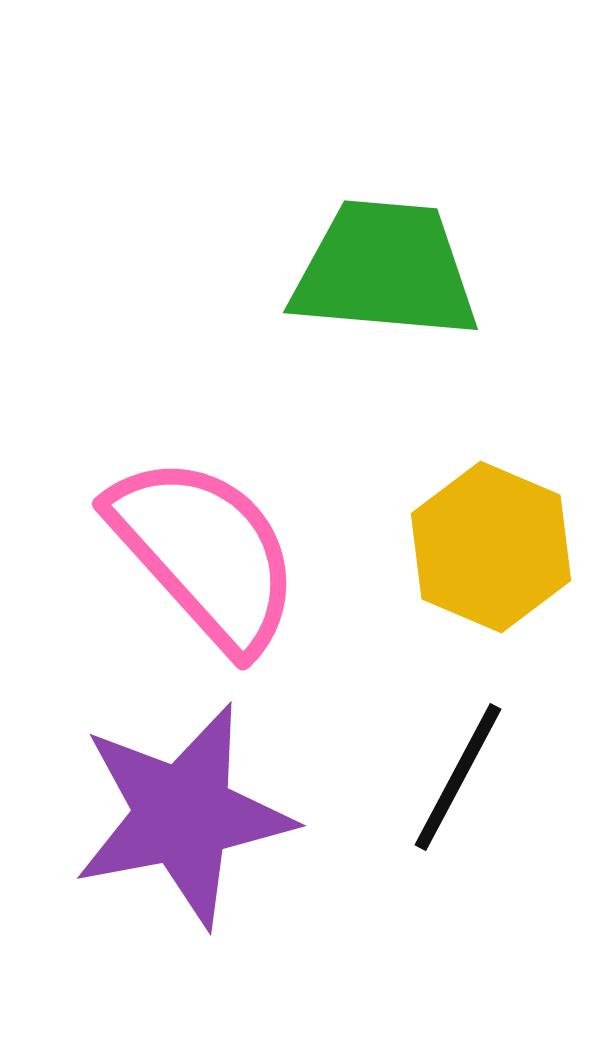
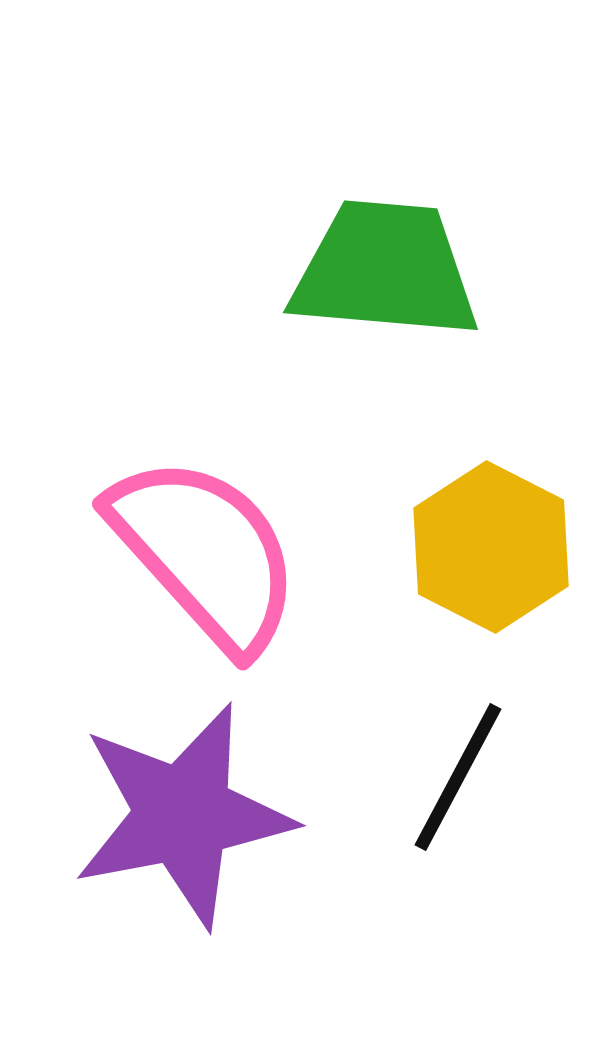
yellow hexagon: rotated 4 degrees clockwise
